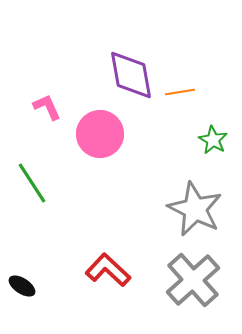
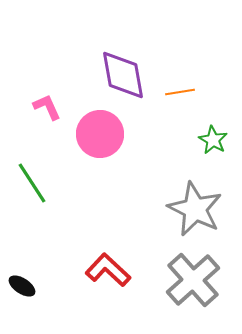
purple diamond: moved 8 px left
